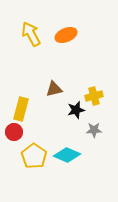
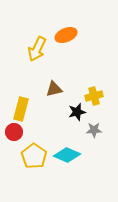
yellow arrow: moved 6 px right, 15 px down; rotated 125 degrees counterclockwise
black star: moved 1 px right, 2 px down
